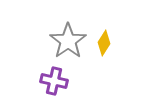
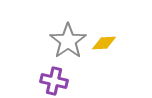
yellow diamond: rotated 55 degrees clockwise
